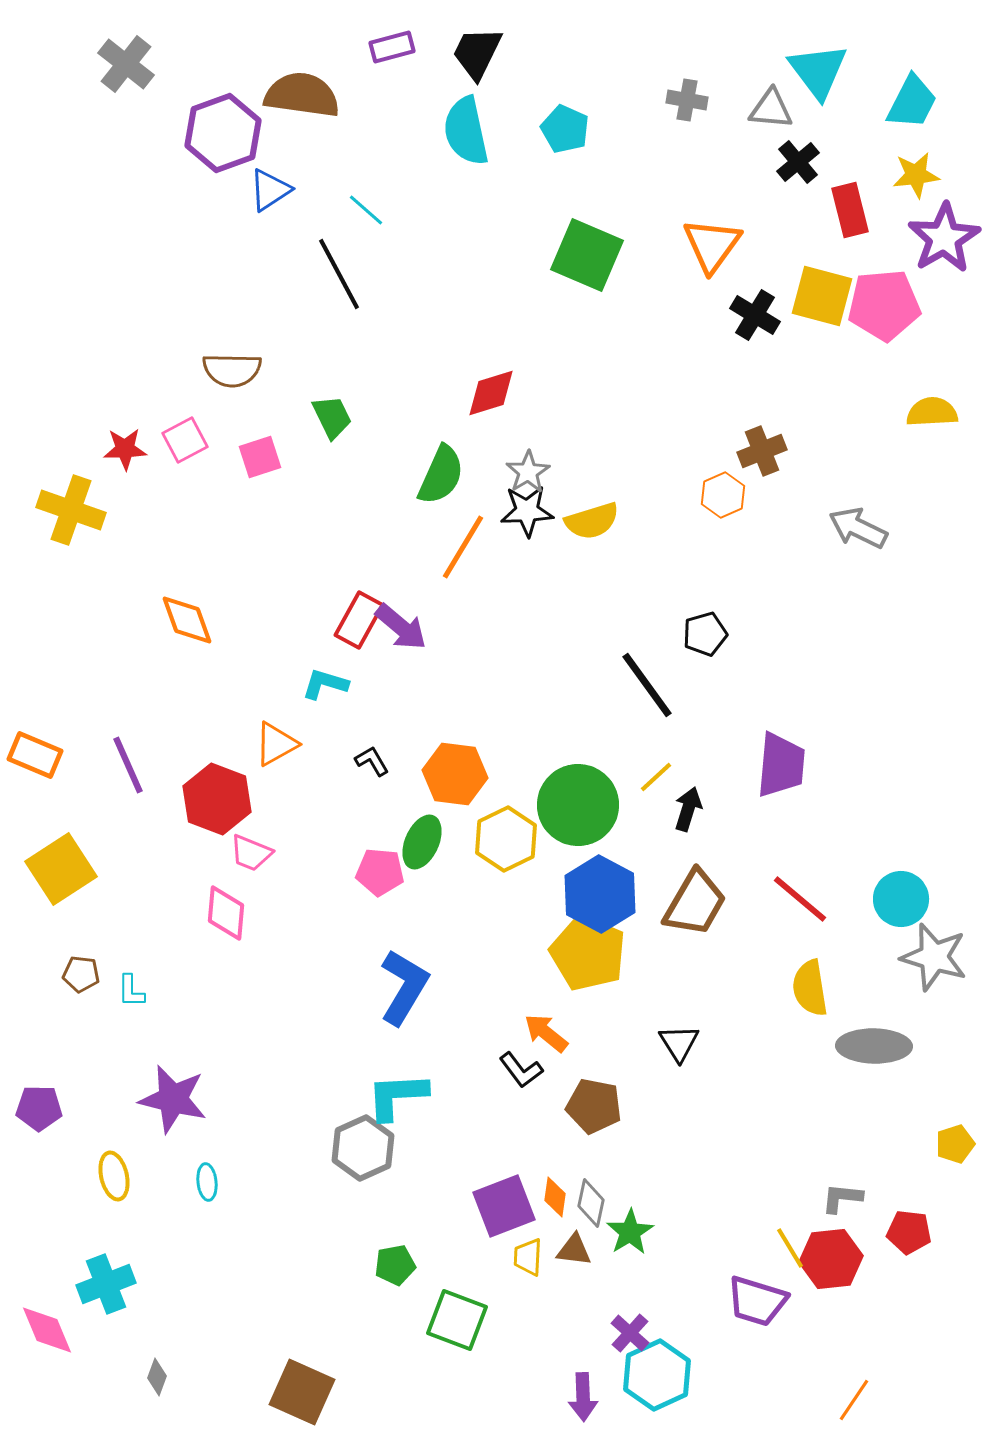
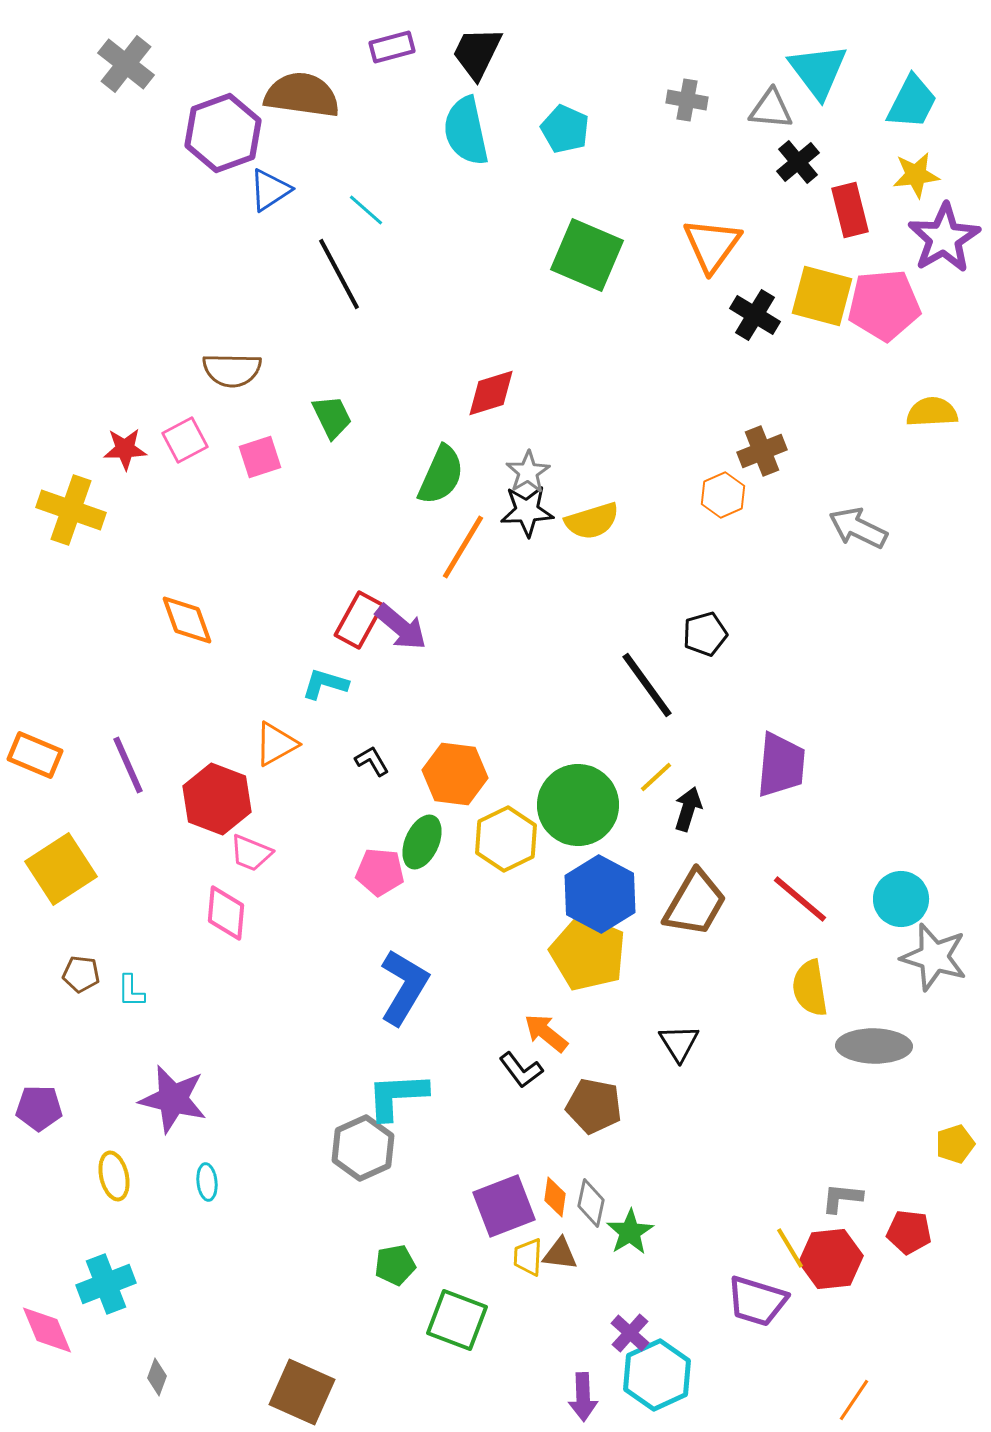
brown triangle at (574, 1250): moved 14 px left, 4 px down
